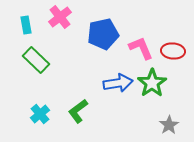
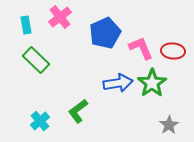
blue pentagon: moved 2 px right, 1 px up; rotated 12 degrees counterclockwise
cyan cross: moved 7 px down
